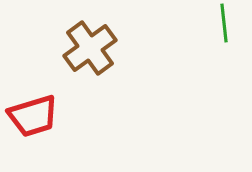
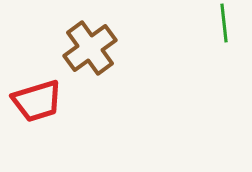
red trapezoid: moved 4 px right, 15 px up
